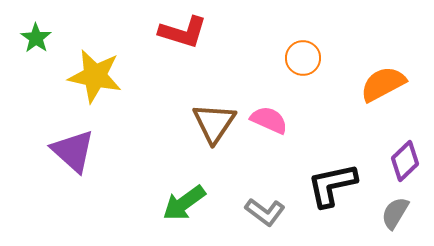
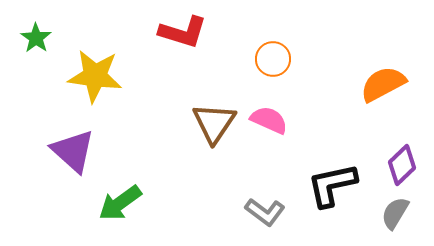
orange circle: moved 30 px left, 1 px down
yellow star: rotated 4 degrees counterclockwise
purple diamond: moved 3 px left, 4 px down
green arrow: moved 64 px left
